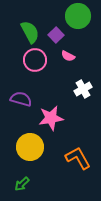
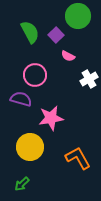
pink circle: moved 15 px down
white cross: moved 6 px right, 10 px up
